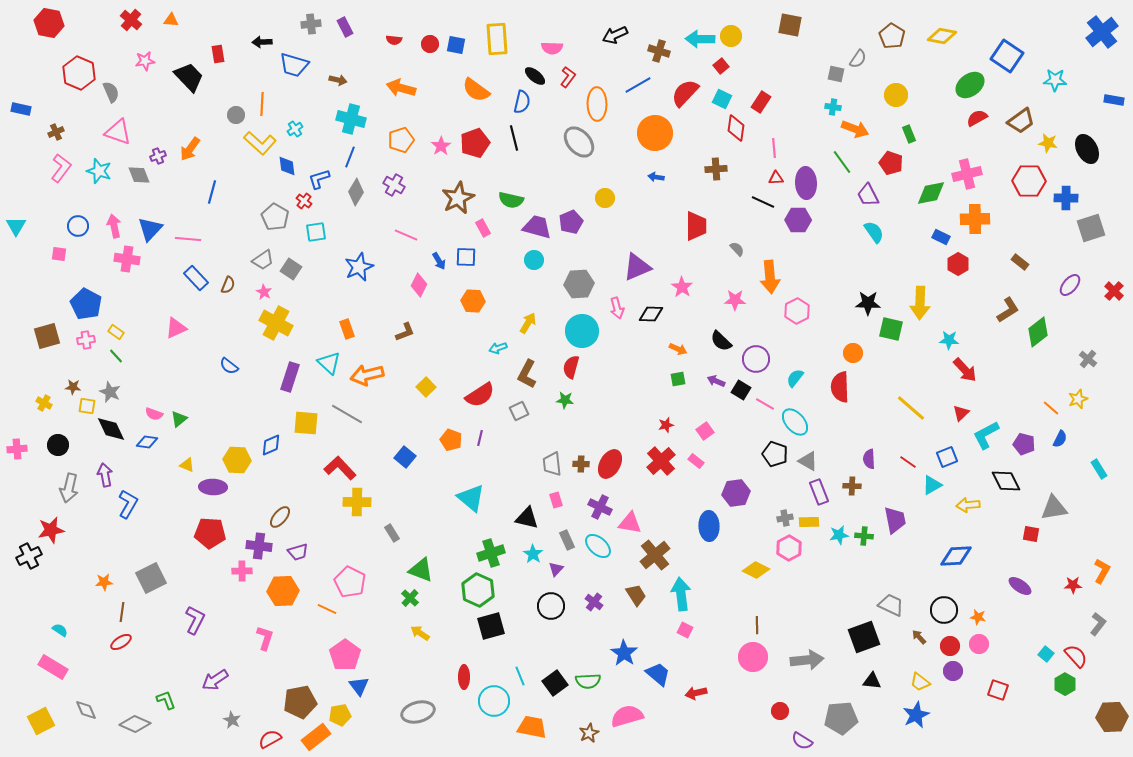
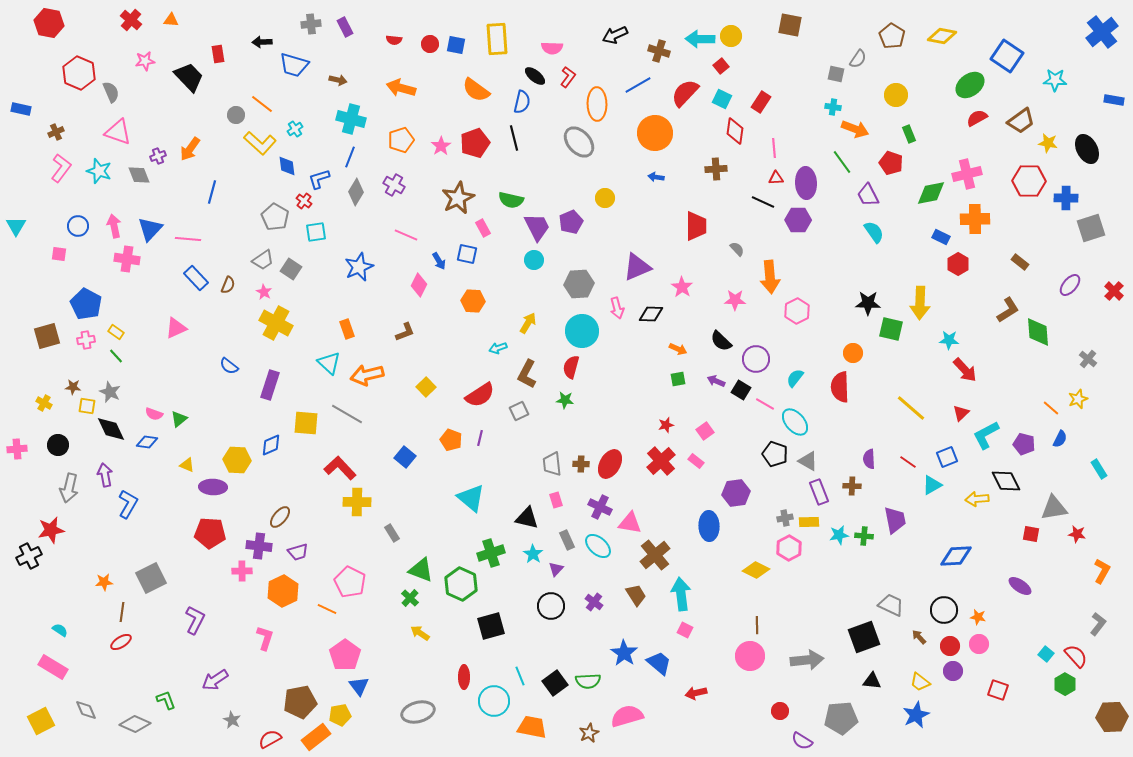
orange line at (262, 104): rotated 55 degrees counterclockwise
red diamond at (736, 128): moved 1 px left, 3 px down
purple trapezoid at (537, 227): rotated 48 degrees clockwise
blue square at (466, 257): moved 1 px right, 3 px up; rotated 10 degrees clockwise
green diamond at (1038, 332): rotated 56 degrees counterclockwise
purple rectangle at (290, 377): moved 20 px left, 8 px down
yellow arrow at (968, 505): moved 9 px right, 6 px up
red star at (1073, 585): moved 4 px right, 51 px up; rotated 12 degrees clockwise
green hexagon at (478, 590): moved 17 px left, 6 px up
orange hexagon at (283, 591): rotated 24 degrees counterclockwise
pink circle at (753, 657): moved 3 px left, 1 px up
blue trapezoid at (658, 674): moved 1 px right, 11 px up
